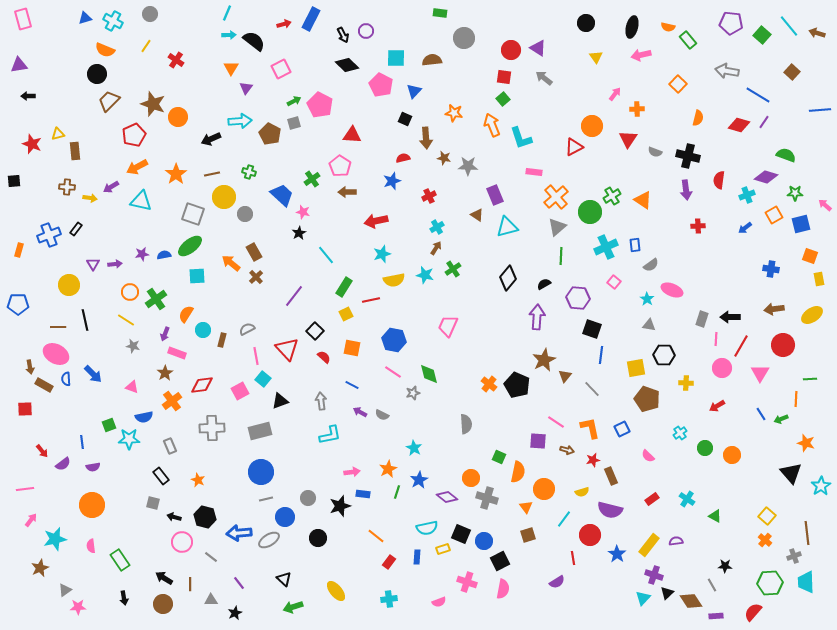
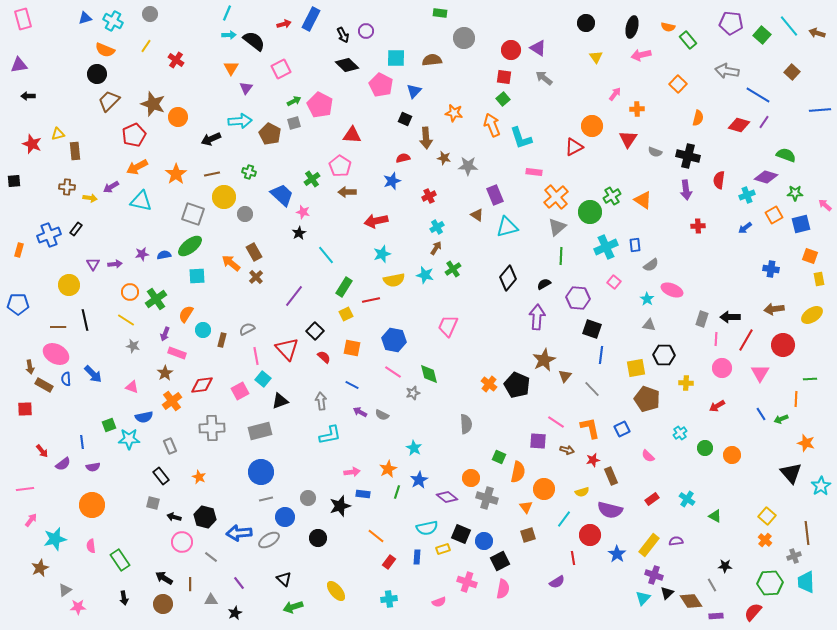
red line at (741, 346): moved 5 px right, 6 px up
orange star at (198, 480): moved 1 px right, 3 px up
